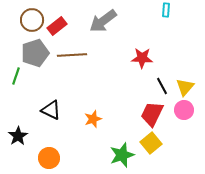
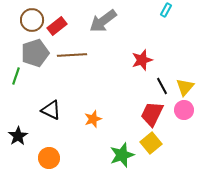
cyan rectangle: rotated 24 degrees clockwise
red star: moved 2 px down; rotated 20 degrees counterclockwise
